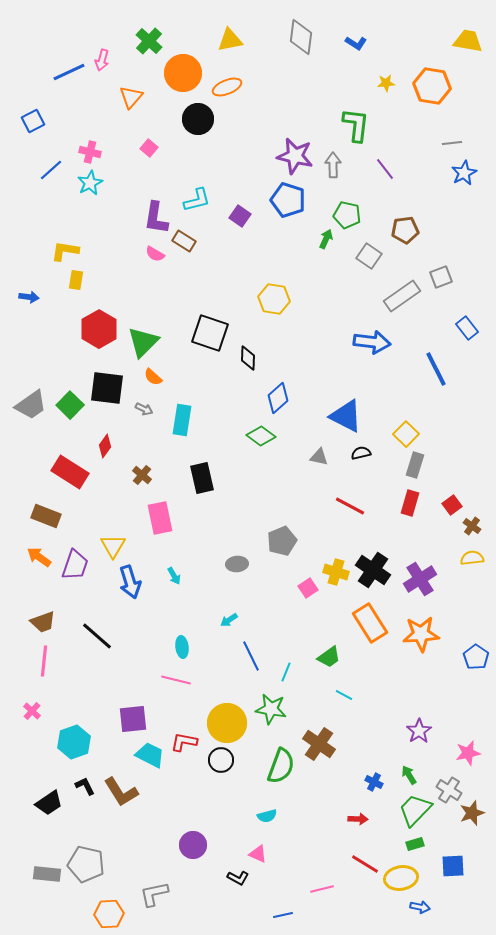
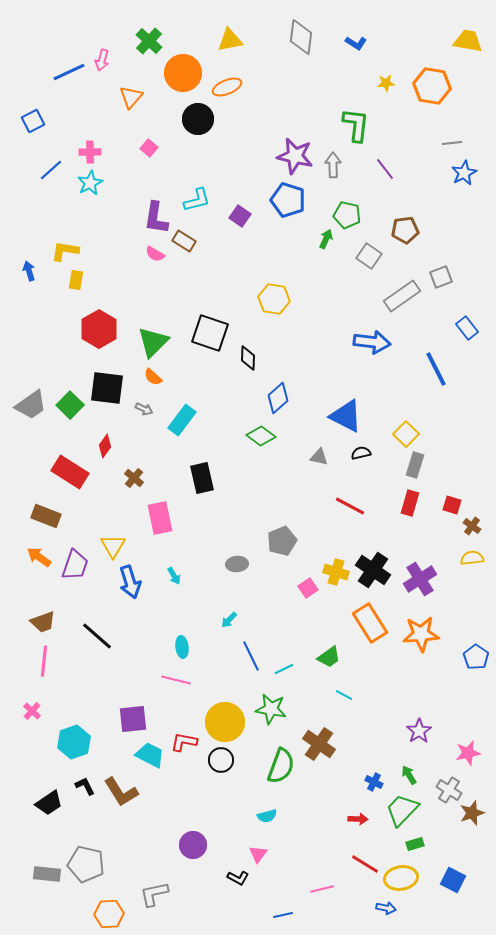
pink cross at (90, 152): rotated 15 degrees counterclockwise
blue arrow at (29, 297): moved 26 px up; rotated 114 degrees counterclockwise
green triangle at (143, 342): moved 10 px right
cyan rectangle at (182, 420): rotated 28 degrees clockwise
brown cross at (142, 475): moved 8 px left, 3 px down
red square at (452, 505): rotated 36 degrees counterclockwise
cyan arrow at (229, 620): rotated 12 degrees counterclockwise
cyan line at (286, 672): moved 2 px left, 3 px up; rotated 42 degrees clockwise
yellow circle at (227, 723): moved 2 px left, 1 px up
green trapezoid at (415, 810): moved 13 px left
pink triangle at (258, 854): rotated 42 degrees clockwise
blue square at (453, 866): moved 14 px down; rotated 30 degrees clockwise
blue arrow at (420, 907): moved 34 px left, 1 px down
